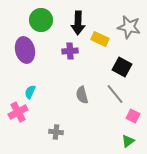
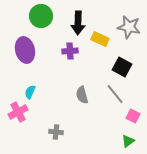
green circle: moved 4 px up
